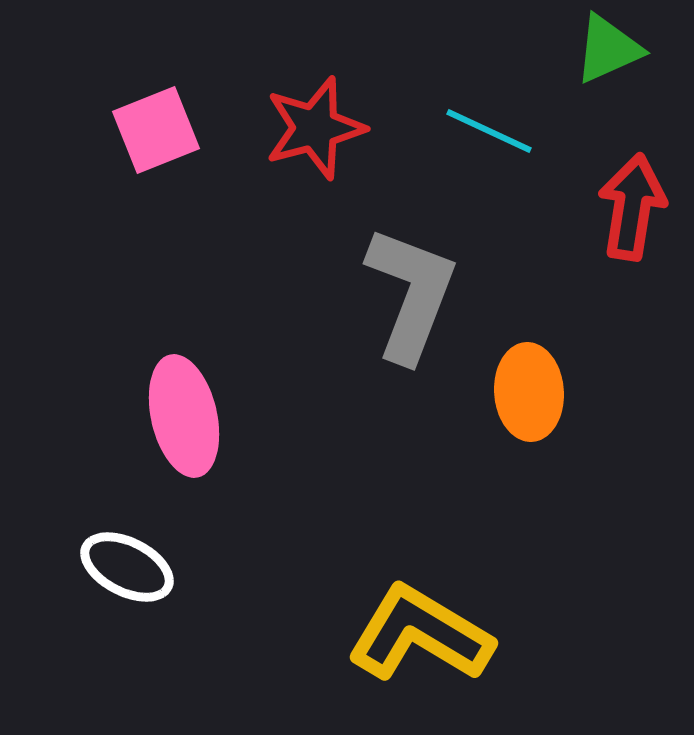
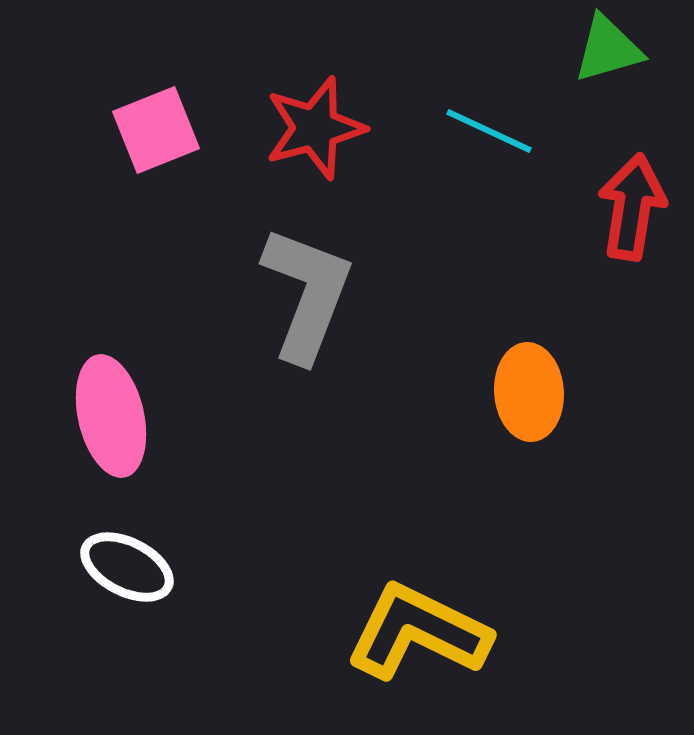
green triangle: rotated 8 degrees clockwise
gray L-shape: moved 104 px left
pink ellipse: moved 73 px left
yellow L-shape: moved 2 px left, 2 px up; rotated 5 degrees counterclockwise
